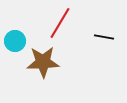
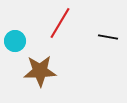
black line: moved 4 px right
brown star: moved 3 px left, 9 px down
